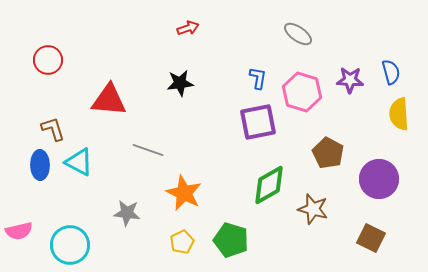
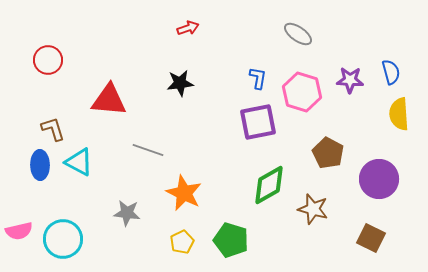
cyan circle: moved 7 px left, 6 px up
